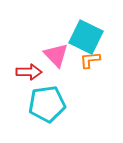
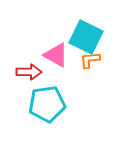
pink triangle: rotated 16 degrees counterclockwise
